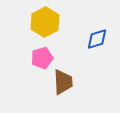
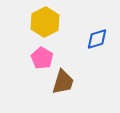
pink pentagon: rotated 25 degrees counterclockwise
brown trapezoid: rotated 20 degrees clockwise
